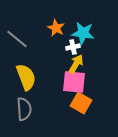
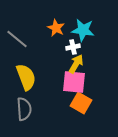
cyan star: moved 3 px up
